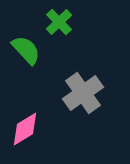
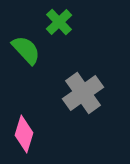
pink diamond: moved 1 px left, 5 px down; rotated 42 degrees counterclockwise
